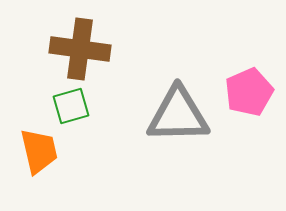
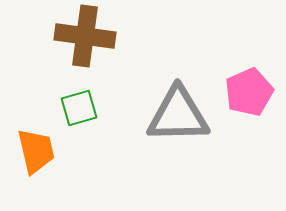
brown cross: moved 5 px right, 13 px up
green square: moved 8 px right, 2 px down
orange trapezoid: moved 3 px left
